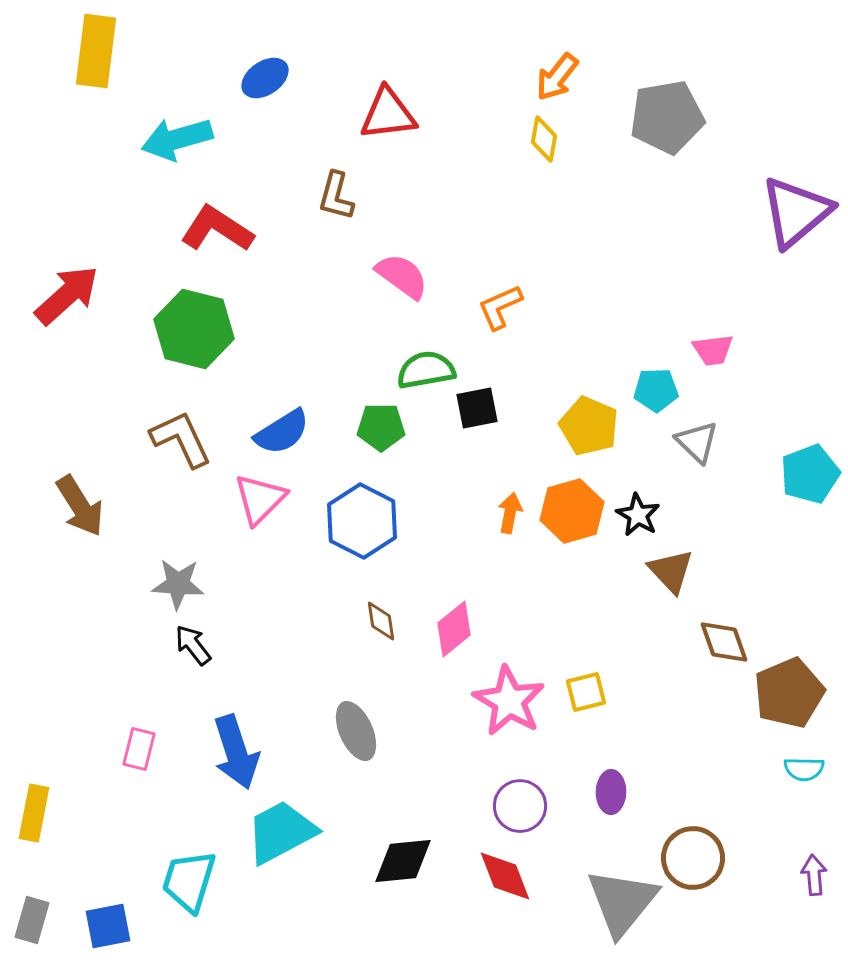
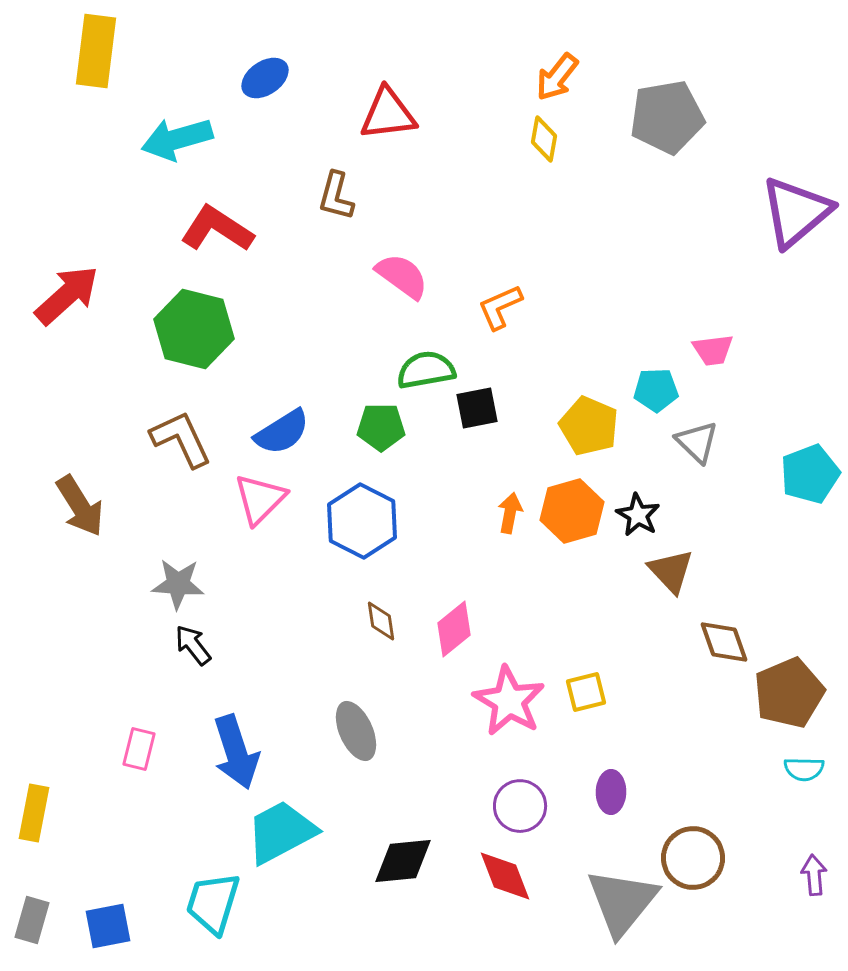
cyan trapezoid at (189, 881): moved 24 px right, 22 px down
